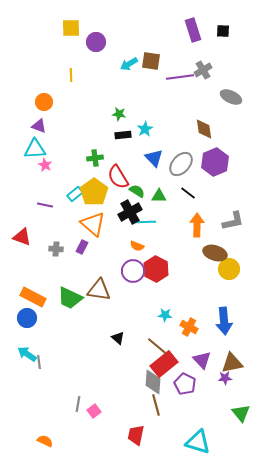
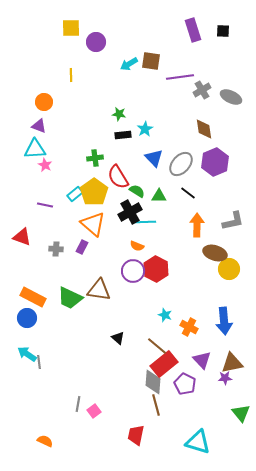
gray cross at (203, 70): moved 1 px left, 20 px down
cyan star at (165, 315): rotated 16 degrees clockwise
